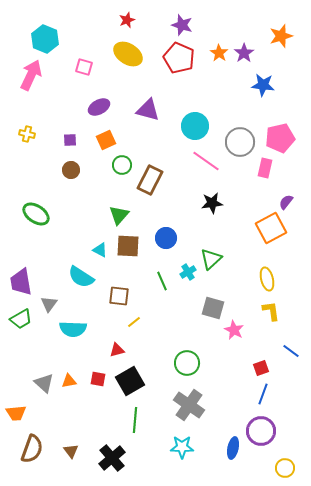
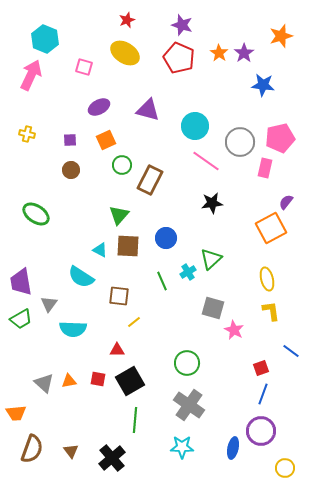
yellow ellipse at (128, 54): moved 3 px left, 1 px up
red triangle at (117, 350): rotated 14 degrees clockwise
